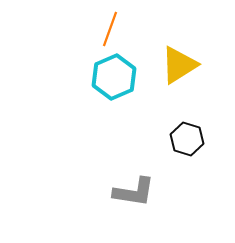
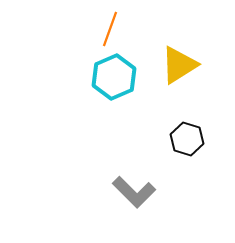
gray L-shape: rotated 36 degrees clockwise
